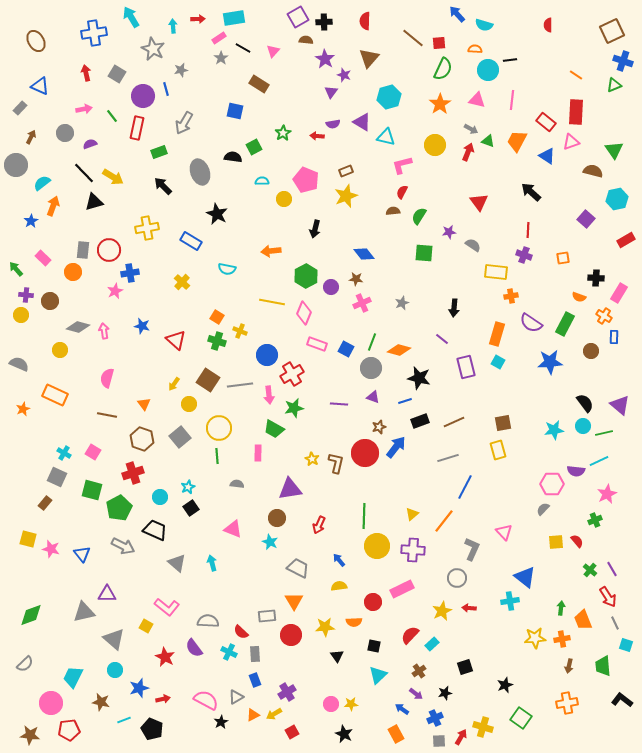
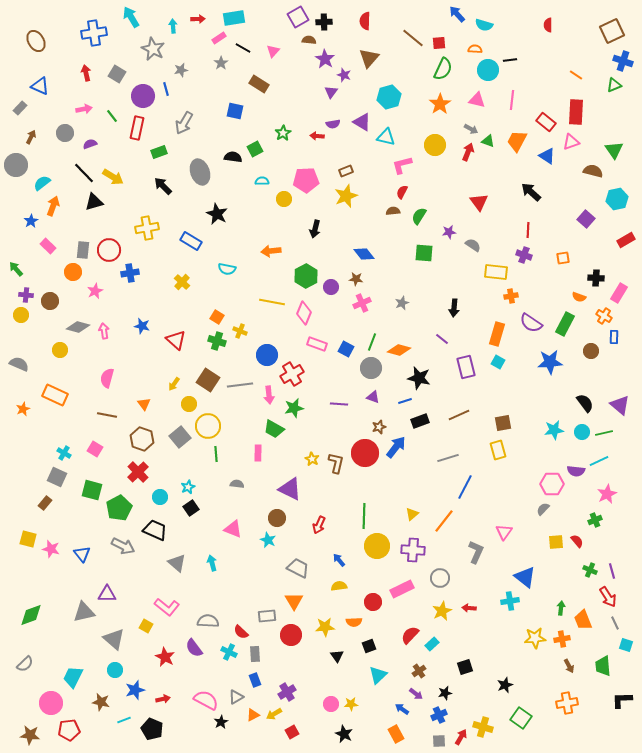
brown semicircle at (306, 40): moved 3 px right
gray star at (221, 58): moved 5 px down
green square at (254, 147): moved 1 px right, 2 px down
pink pentagon at (306, 180): rotated 25 degrees counterclockwise
pink rectangle at (43, 258): moved 5 px right, 12 px up
pink star at (115, 291): moved 20 px left
brown line at (454, 422): moved 5 px right, 7 px up
cyan circle at (583, 426): moved 1 px left, 6 px down
yellow circle at (219, 428): moved 11 px left, 2 px up
pink square at (93, 452): moved 2 px right, 3 px up
green line at (217, 456): moved 1 px left, 2 px up
red cross at (133, 473): moved 5 px right, 1 px up; rotated 25 degrees counterclockwise
purple triangle at (290, 489): rotated 35 degrees clockwise
pink triangle at (504, 532): rotated 18 degrees clockwise
cyan star at (270, 542): moved 2 px left, 2 px up
gray L-shape at (472, 549): moved 4 px right, 3 px down
purple line at (612, 569): moved 2 px down; rotated 14 degrees clockwise
green cross at (590, 570): rotated 16 degrees counterclockwise
gray circle at (457, 578): moved 17 px left
black square at (374, 646): moved 5 px left; rotated 32 degrees counterclockwise
brown arrow at (569, 666): rotated 40 degrees counterclockwise
blue star at (139, 688): moved 4 px left, 2 px down
black L-shape at (622, 700): rotated 40 degrees counterclockwise
blue cross at (435, 718): moved 4 px right, 3 px up
